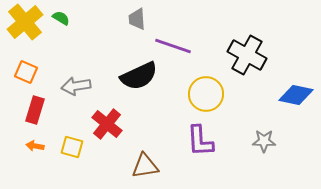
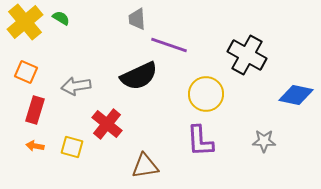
purple line: moved 4 px left, 1 px up
